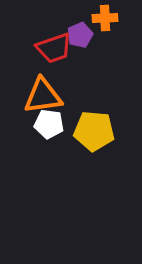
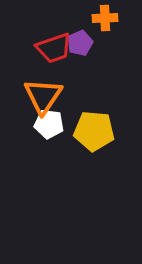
purple pentagon: moved 8 px down
orange triangle: rotated 48 degrees counterclockwise
